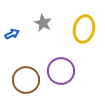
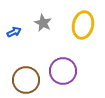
yellow ellipse: moved 1 px left, 4 px up
blue arrow: moved 2 px right, 2 px up
purple circle: moved 2 px right
